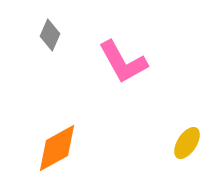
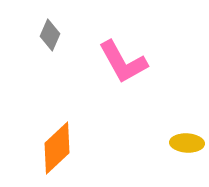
yellow ellipse: rotated 60 degrees clockwise
orange diamond: rotated 14 degrees counterclockwise
